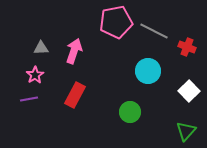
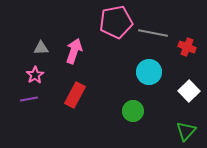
gray line: moved 1 px left, 2 px down; rotated 16 degrees counterclockwise
cyan circle: moved 1 px right, 1 px down
green circle: moved 3 px right, 1 px up
